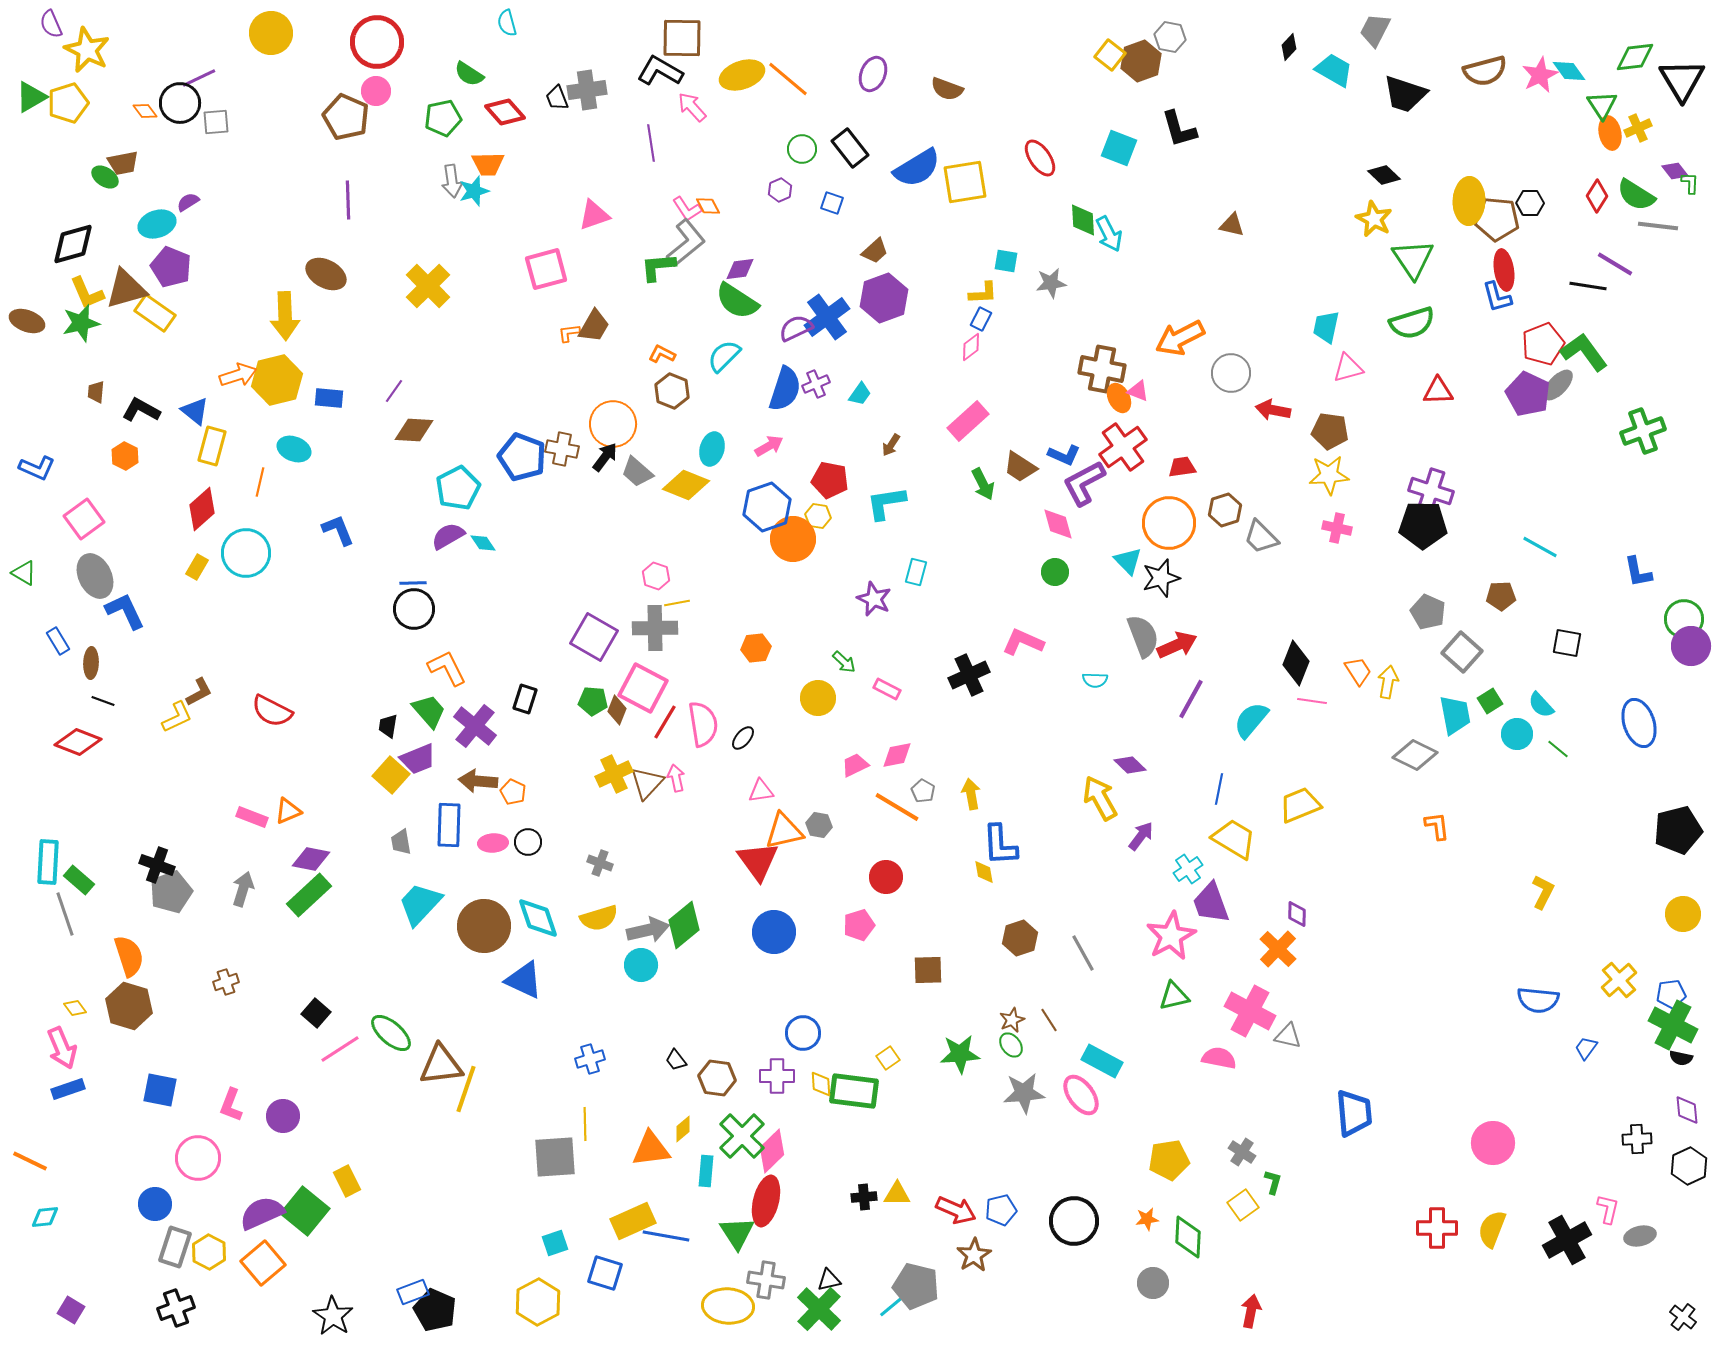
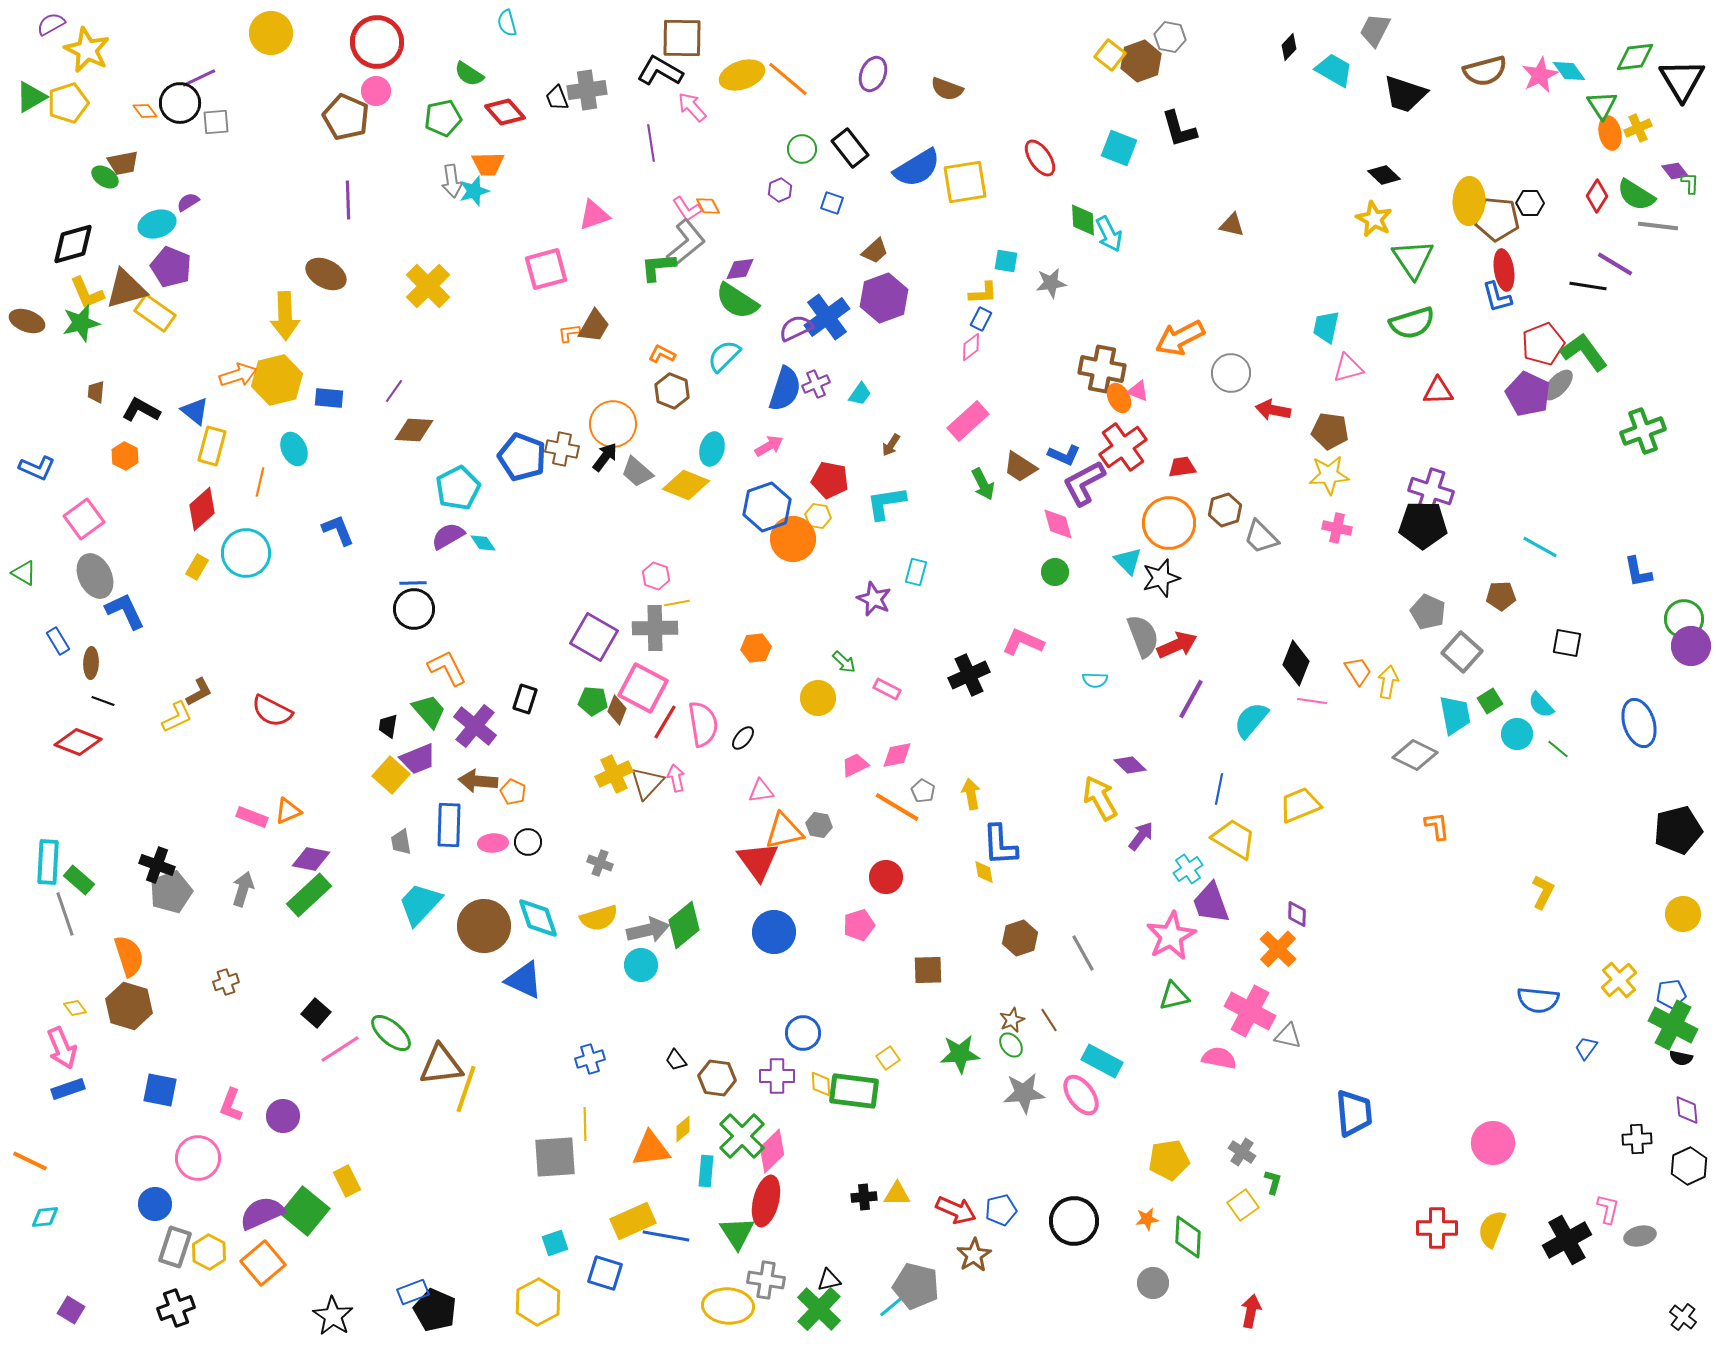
purple semicircle at (51, 24): rotated 84 degrees clockwise
cyan ellipse at (294, 449): rotated 44 degrees clockwise
